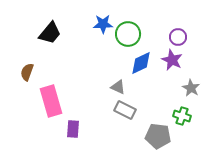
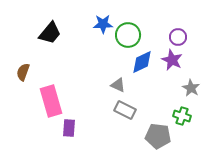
green circle: moved 1 px down
blue diamond: moved 1 px right, 1 px up
brown semicircle: moved 4 px left
gray triangle: moved 2 px up
purple rectangle: moved 4 px left, 1 px up
